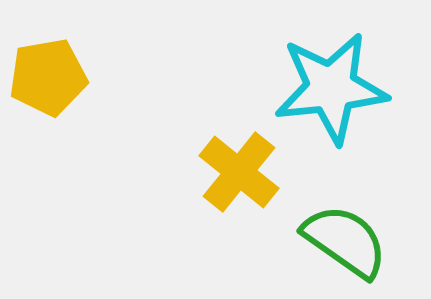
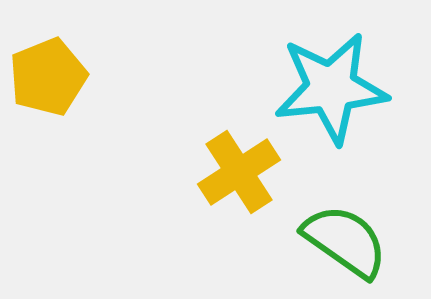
yellow pentagon: rotated 12 degrees counterclockwise
yellow cross: rotated 18 degrees clockwise
